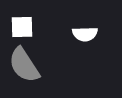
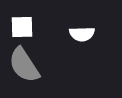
white semicircle: moved 3 px left
